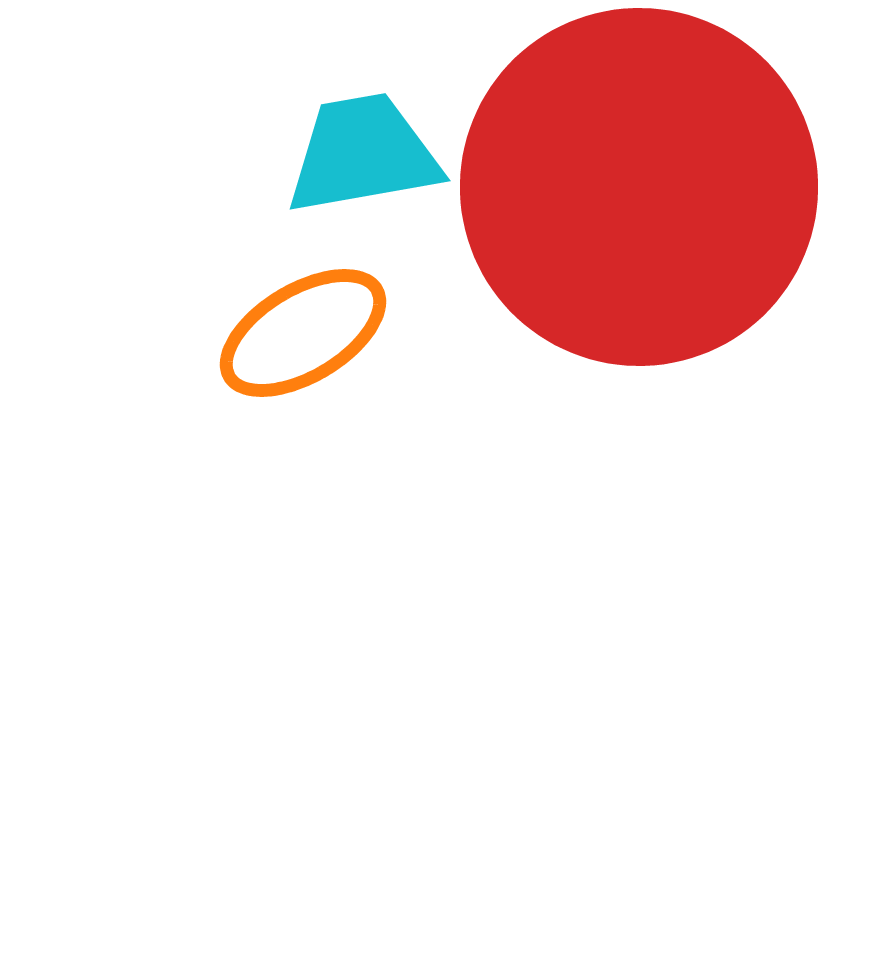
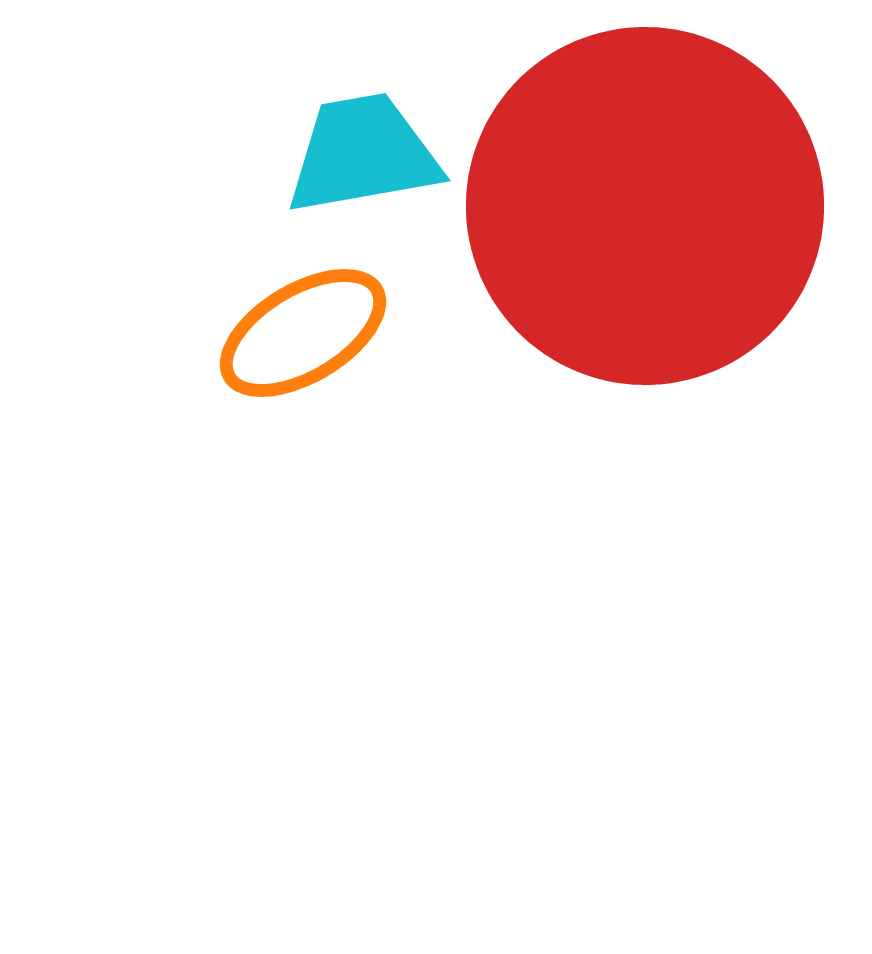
red circle: moved 6 px right, 19 px down
